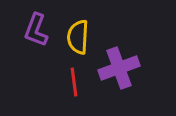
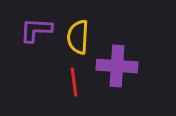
purple L-shape: rotated 72 degrees clockwise
purple cross: moved 2 px left, 2 px up; rotated 24 degrees clockwise
